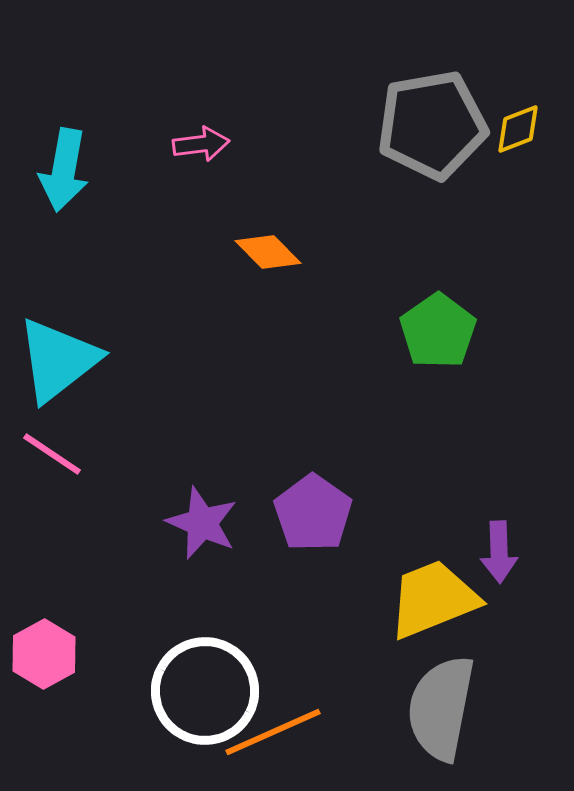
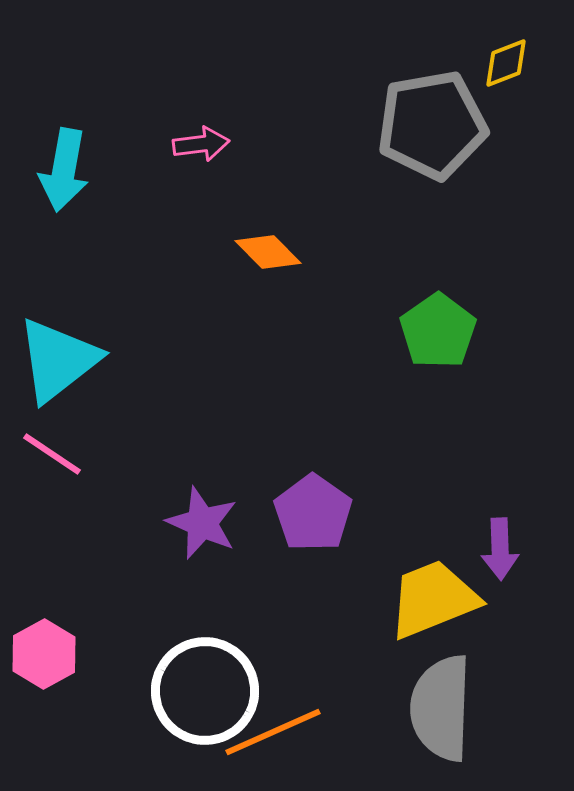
yellow diamond: moved 12 px left, 66 px up
purple arrow: moved 1 px right, 3 px up
gray semicircle: rotated 9 degrees counterclockwise
